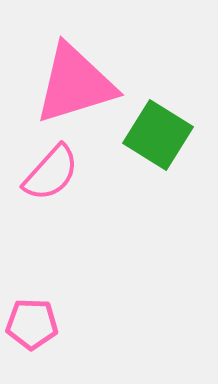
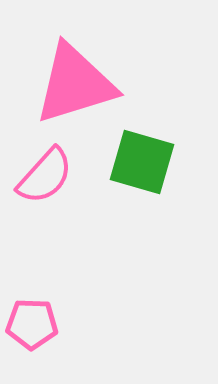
green square: moved 16 px left, 27 px down; rotated 16 degrees counterclockwise
pink semicircle: moved 6 px left, 3 px down
